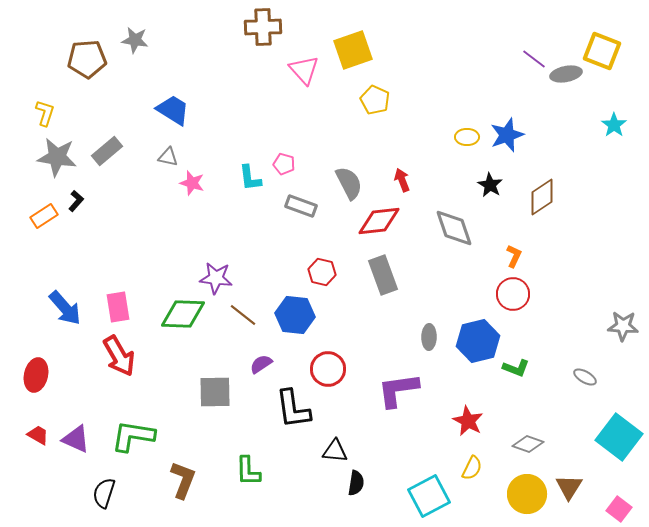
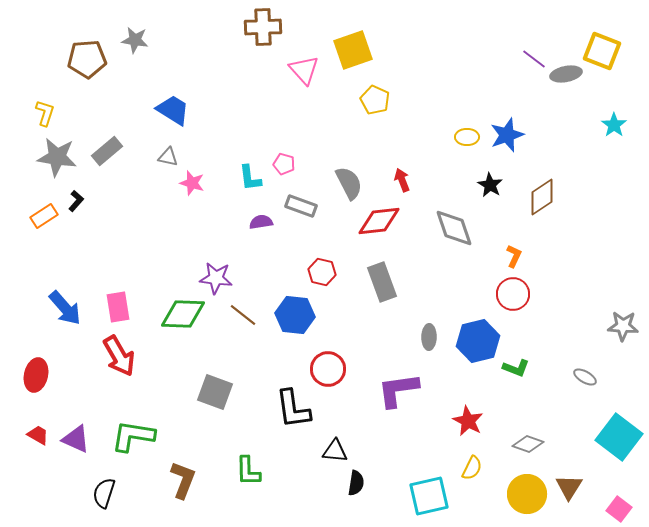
gray rectangle at (383, 275): moved 1 px left, 7 px down
purple semicircle at (261, 364): moved 142 px up; rotated 25 degrees clockwise
gray square at (215, 392): rotated 21 degrees clockwise
cyan square at (429, 496): rotated 15 degrees clockwise
